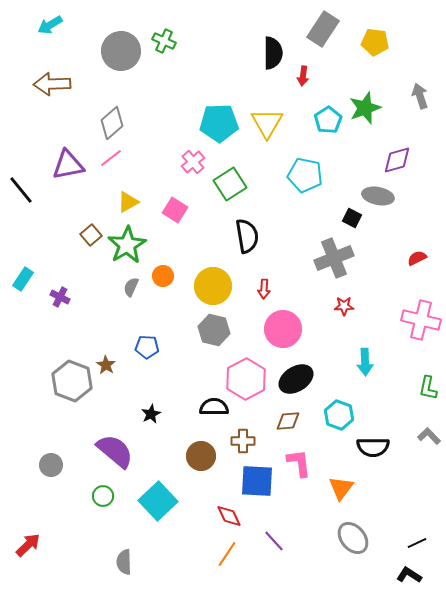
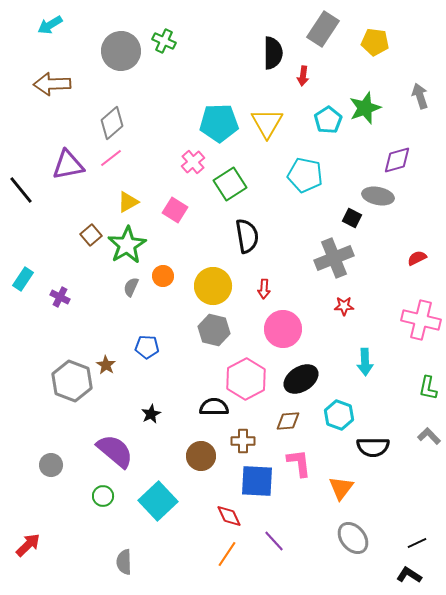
black ellipse at (296, 379): moved 5 px right
